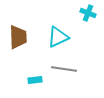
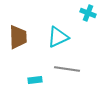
gray line: moved 3 px right
